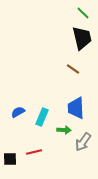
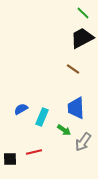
black trapezoid: rotated 105 degrees counterclockwise
blue semicircle: moved 3 px right, 3 px up
green arrow: rotated 32 degrees clockwise
